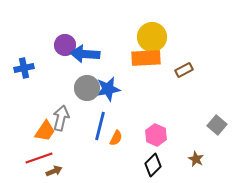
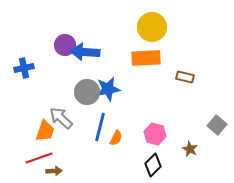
yellow circle: moved 10 px up
blue arrow: moved 2 px up
brown rectangle: moved 1 px right, 7 px down; rotated 42 degrees clockwise
gray circle: moved 4 px down
gray arrow: rotated 60 degrees counterclockwise
blue line: moved 1 px down
orange trapezoid: rotated 15 degrees counterclockwise
pink hexagon: moved 1 px left, 1 px up; rotated 10 degrees counterclockwise
brown star: moved 6 px left, 10 px up
brown arrow: rotated 21 degrees clockwise
